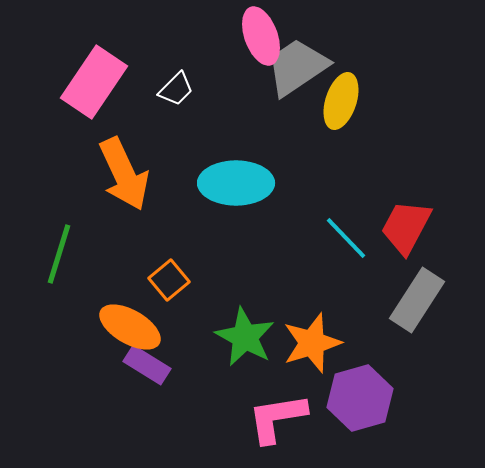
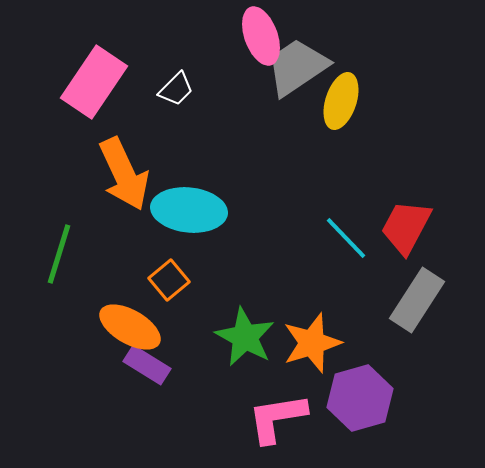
cyan ellipse: moved 47 px left, 27 px down; rotated 6 degrees clockwise
